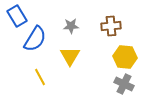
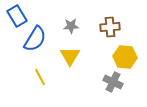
brown cross: moved 1 px left, 1 px down
gray cross: moved 11 px left, 2 px up
